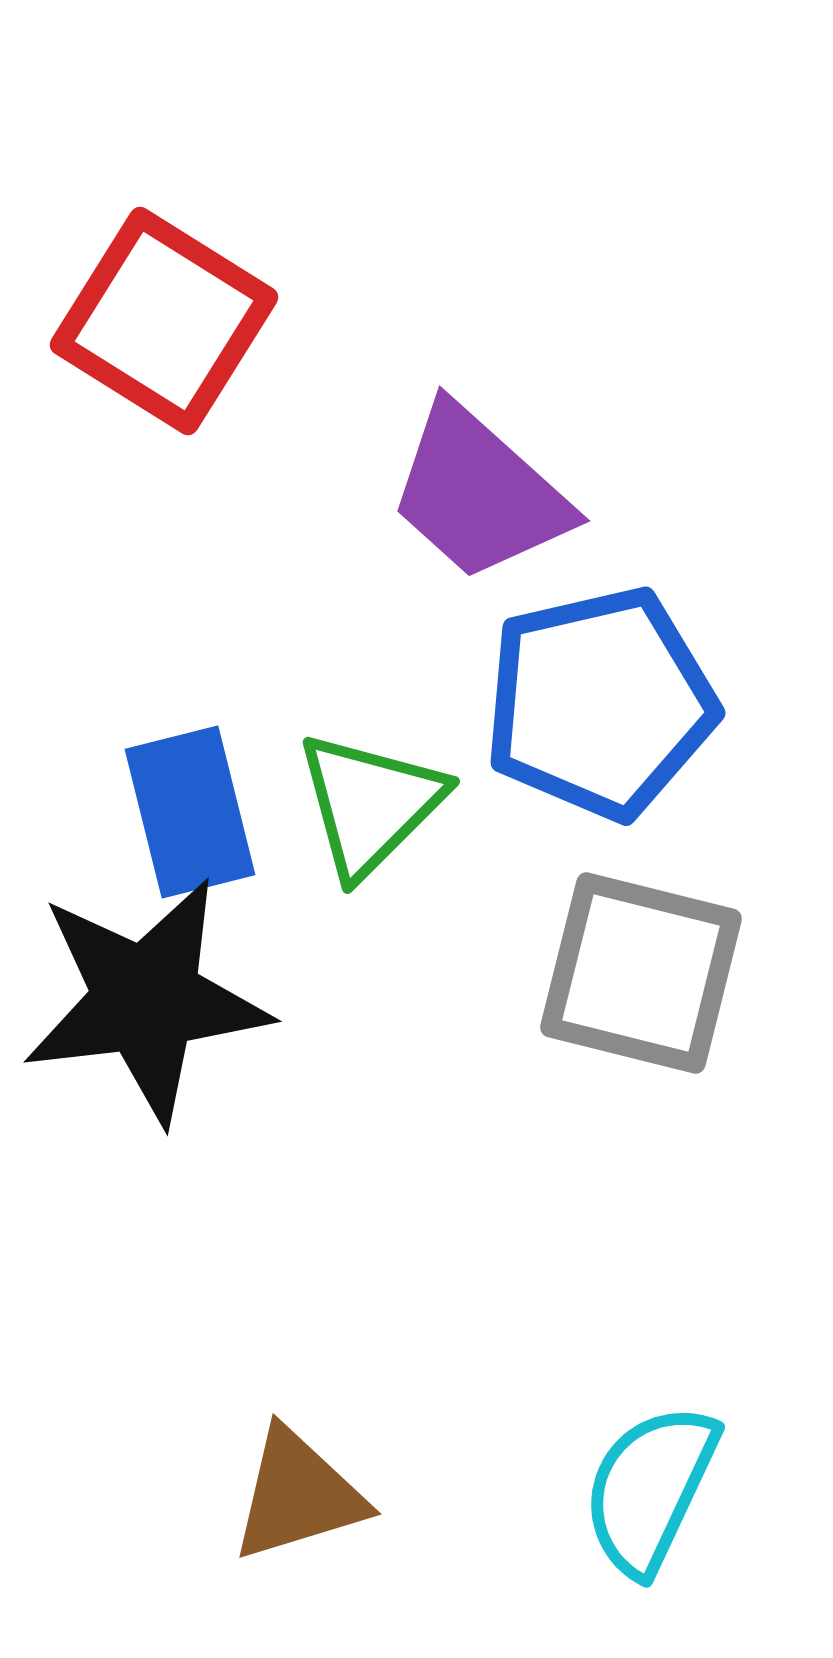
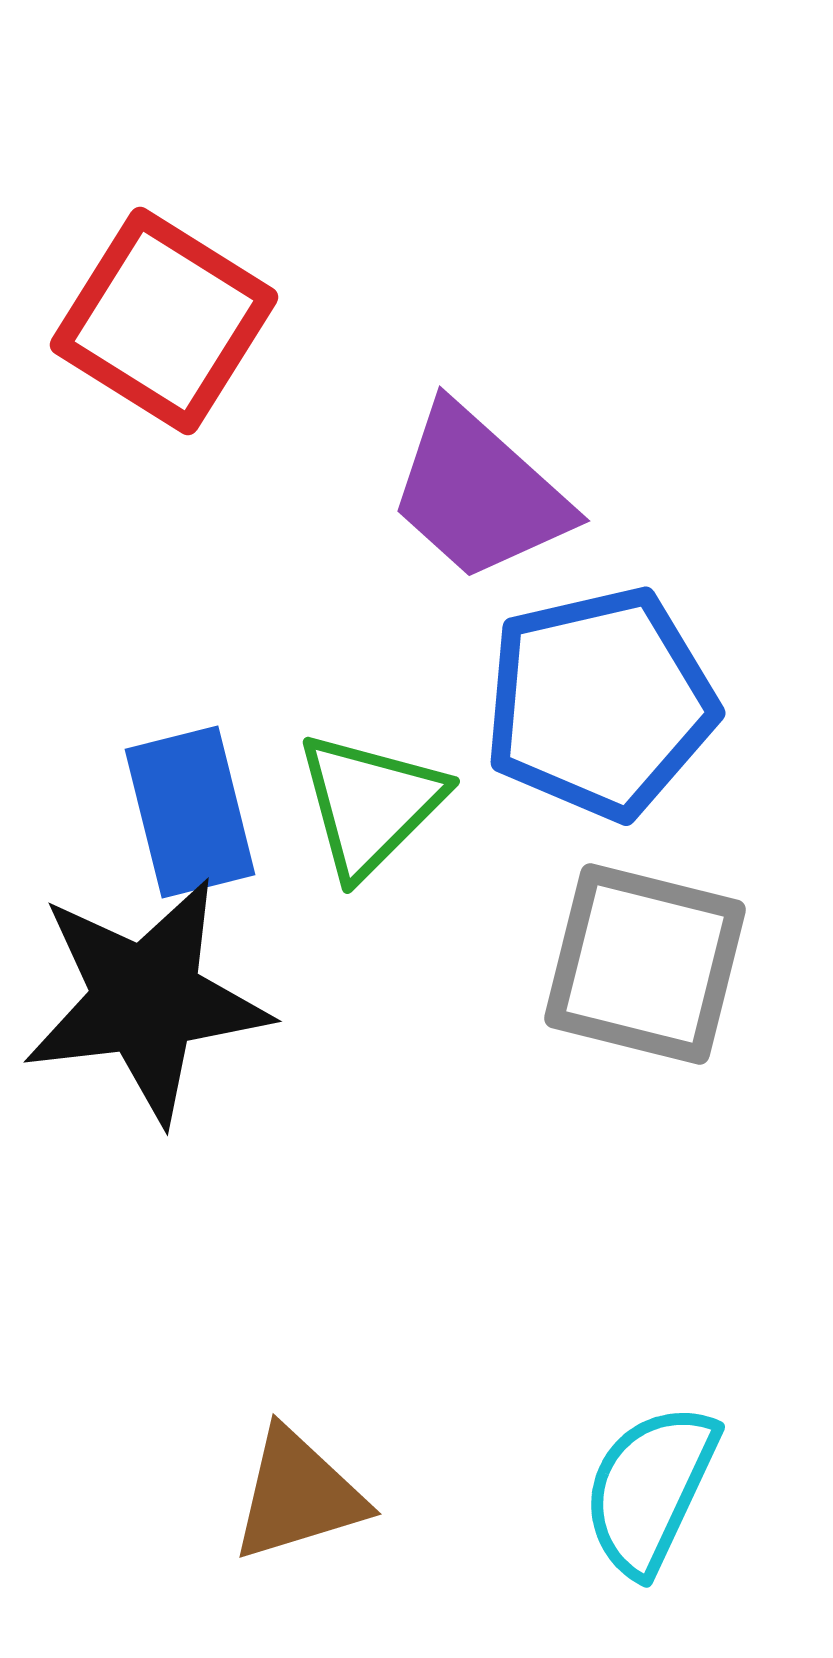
gray square: moved 4 px right, 9 px up
